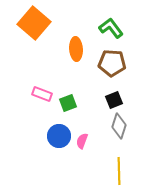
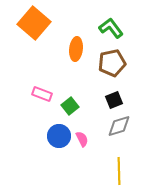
orange ellipse: rotated 10 degrees clockwise
brown pentagon: rotated 16 degrees counterclockwise
green square: moved 2 px right, 3 px down; rotated 18 degrees counterclockwise
gray diamond: rotated 55 degrees clockwise
pink semicircle: moved 2 px up; rotated 133 degrees clockwise
